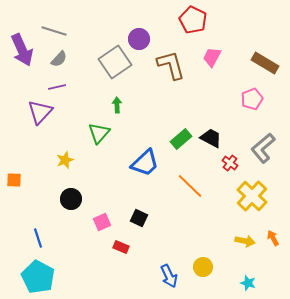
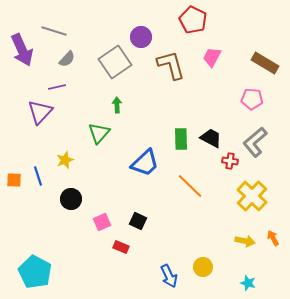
purple circle: moved 2 px right, 2 px up
gray semicircle: moved 8 px right
pink pentagon: rotated 25 degrees clockwise
green rectangle: rotated 50 degrees counterclockwise
gray L-shape: moved 8 px left, 6 px up
red cross: moved 2 px up; rotated 28 degrees counterclockwise
black square: moved 1 px left, 3 px down
blue line: moved 62 px up
cyan pentagon: moved 3 px left, 5 px up
